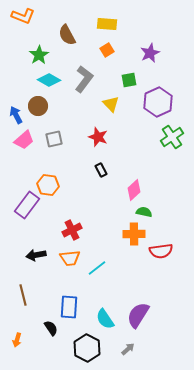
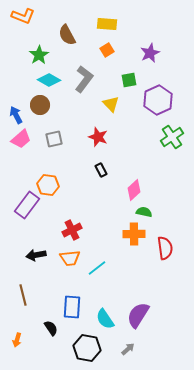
purple hexagon: moved 2 px up
brown circle: moved 2 px right, 1 px up
pink trapezoid: moved 3 px left, 1 px up
red semicircle: moved 4 px right, 3 px up; rotated 90 degrees counterclockwise
blue rectangle: moved 3 px right
black hexagon: rotated 16 degrees counterclockwise
